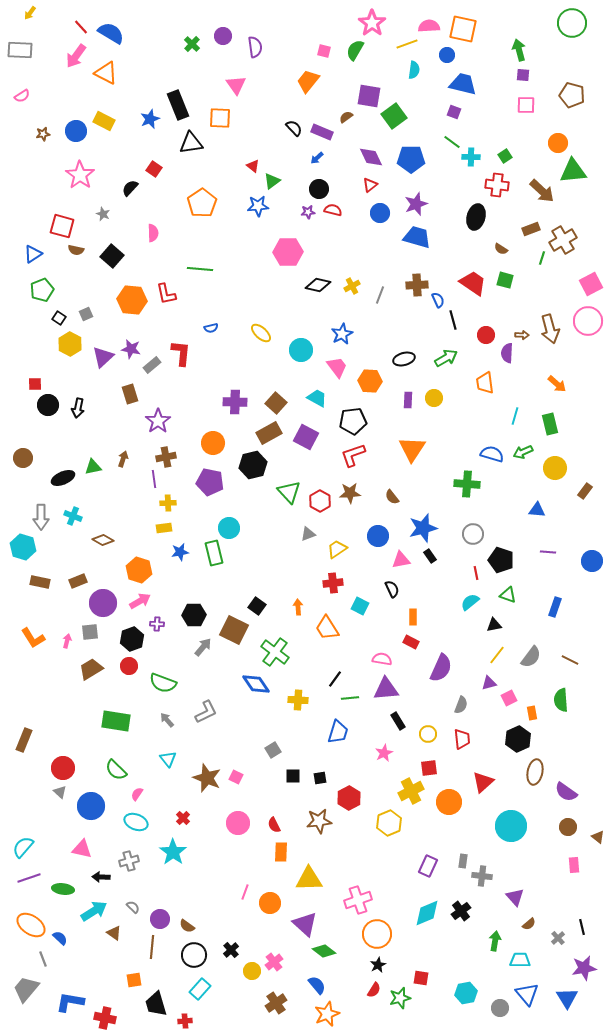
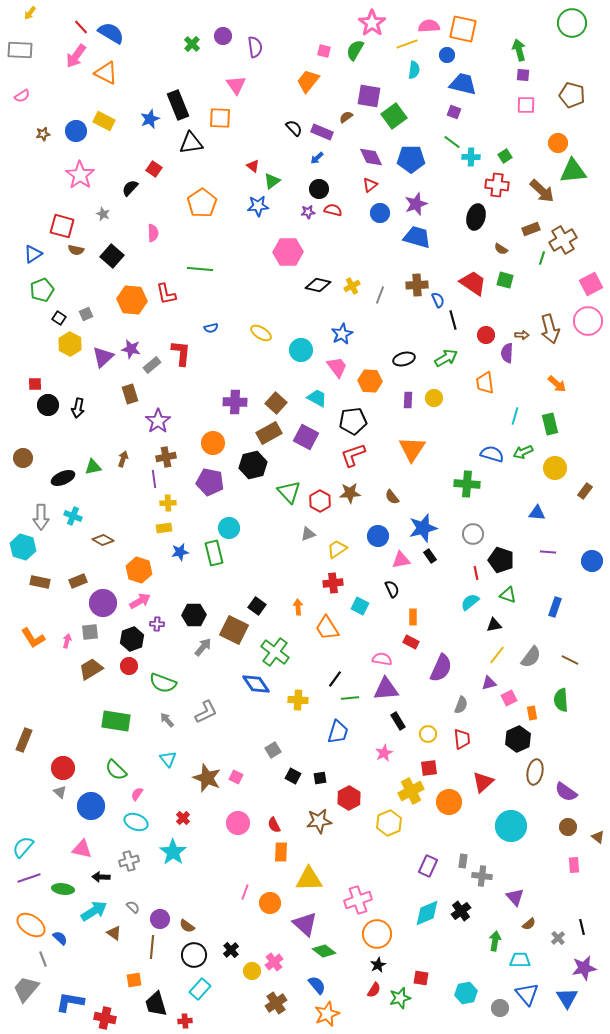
yellow ellipse at (261, 333): rotated 10 degrees counterclockwise
blue triangle at (537, 510): moved 3 px down
black square at (293, 776): rotated 28 degrees clockwise
